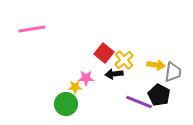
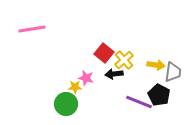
pink star: rotated 14 degrees clockwise
